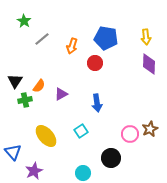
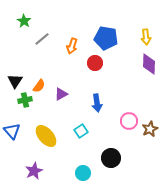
pink circle: moved 1 px left, 13 px up
blue triangle: moved 1 px left, 21 px up
